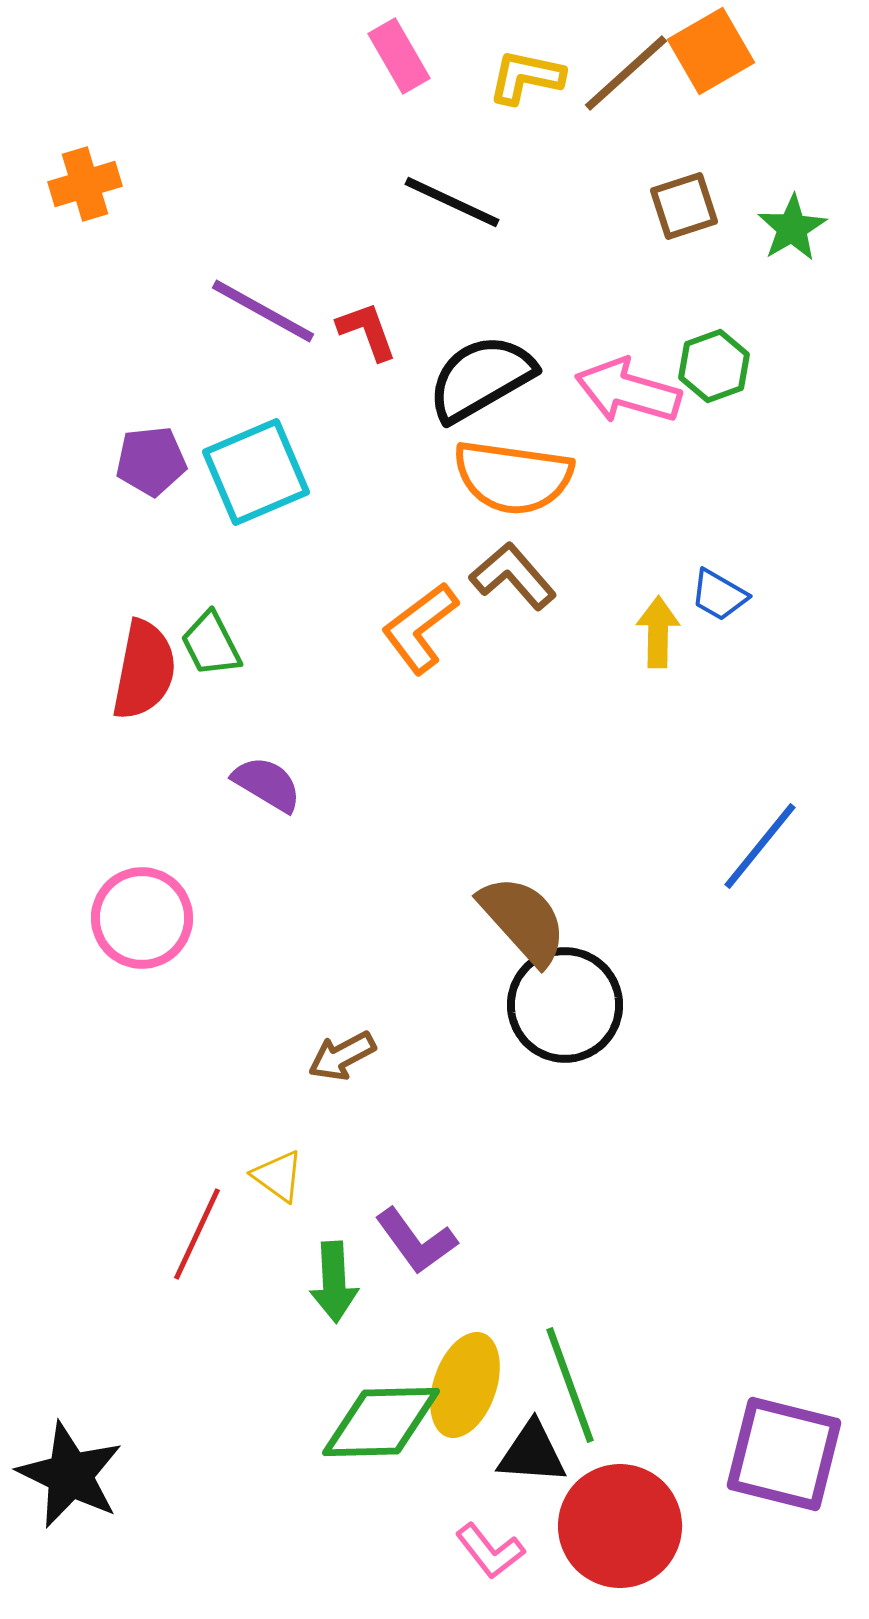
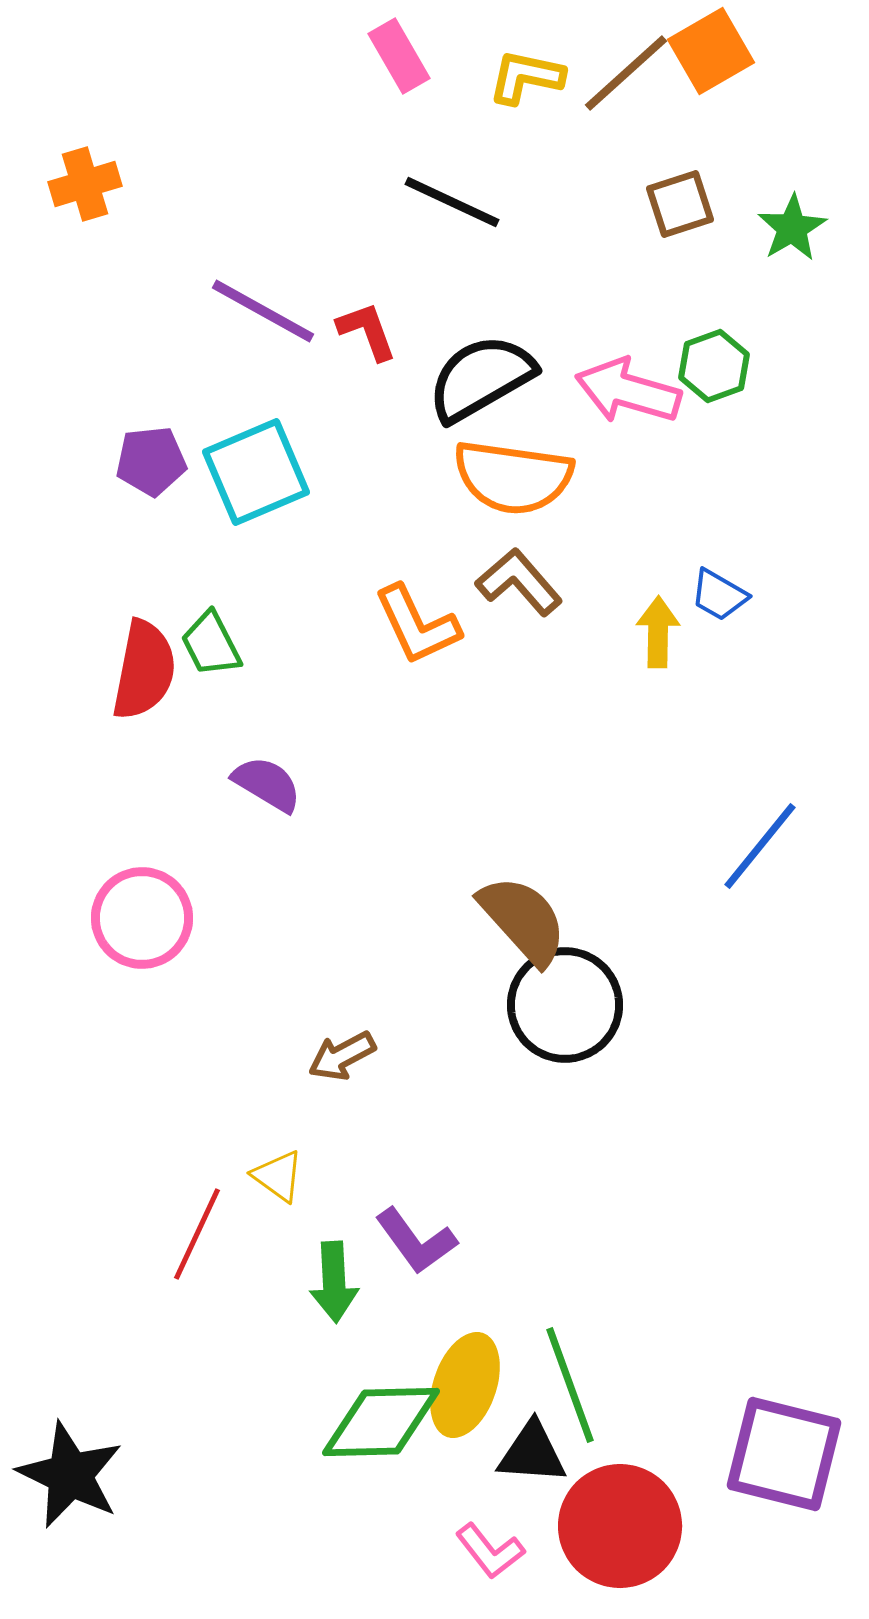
brown square: moved 4 px left, 2 px up
brown L-shape: moved 6 px right, 6 px down
orange L-shape: moved 3 px left, 3 px up; rotated 78 degrees counterclockwise
